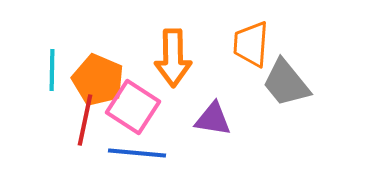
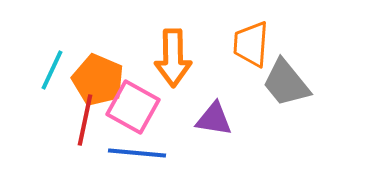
cyan line: rotated 24 degrees clockwise
pink square: rotated 4 degrees counterclockwise
purple triangle: moved 1 px right
